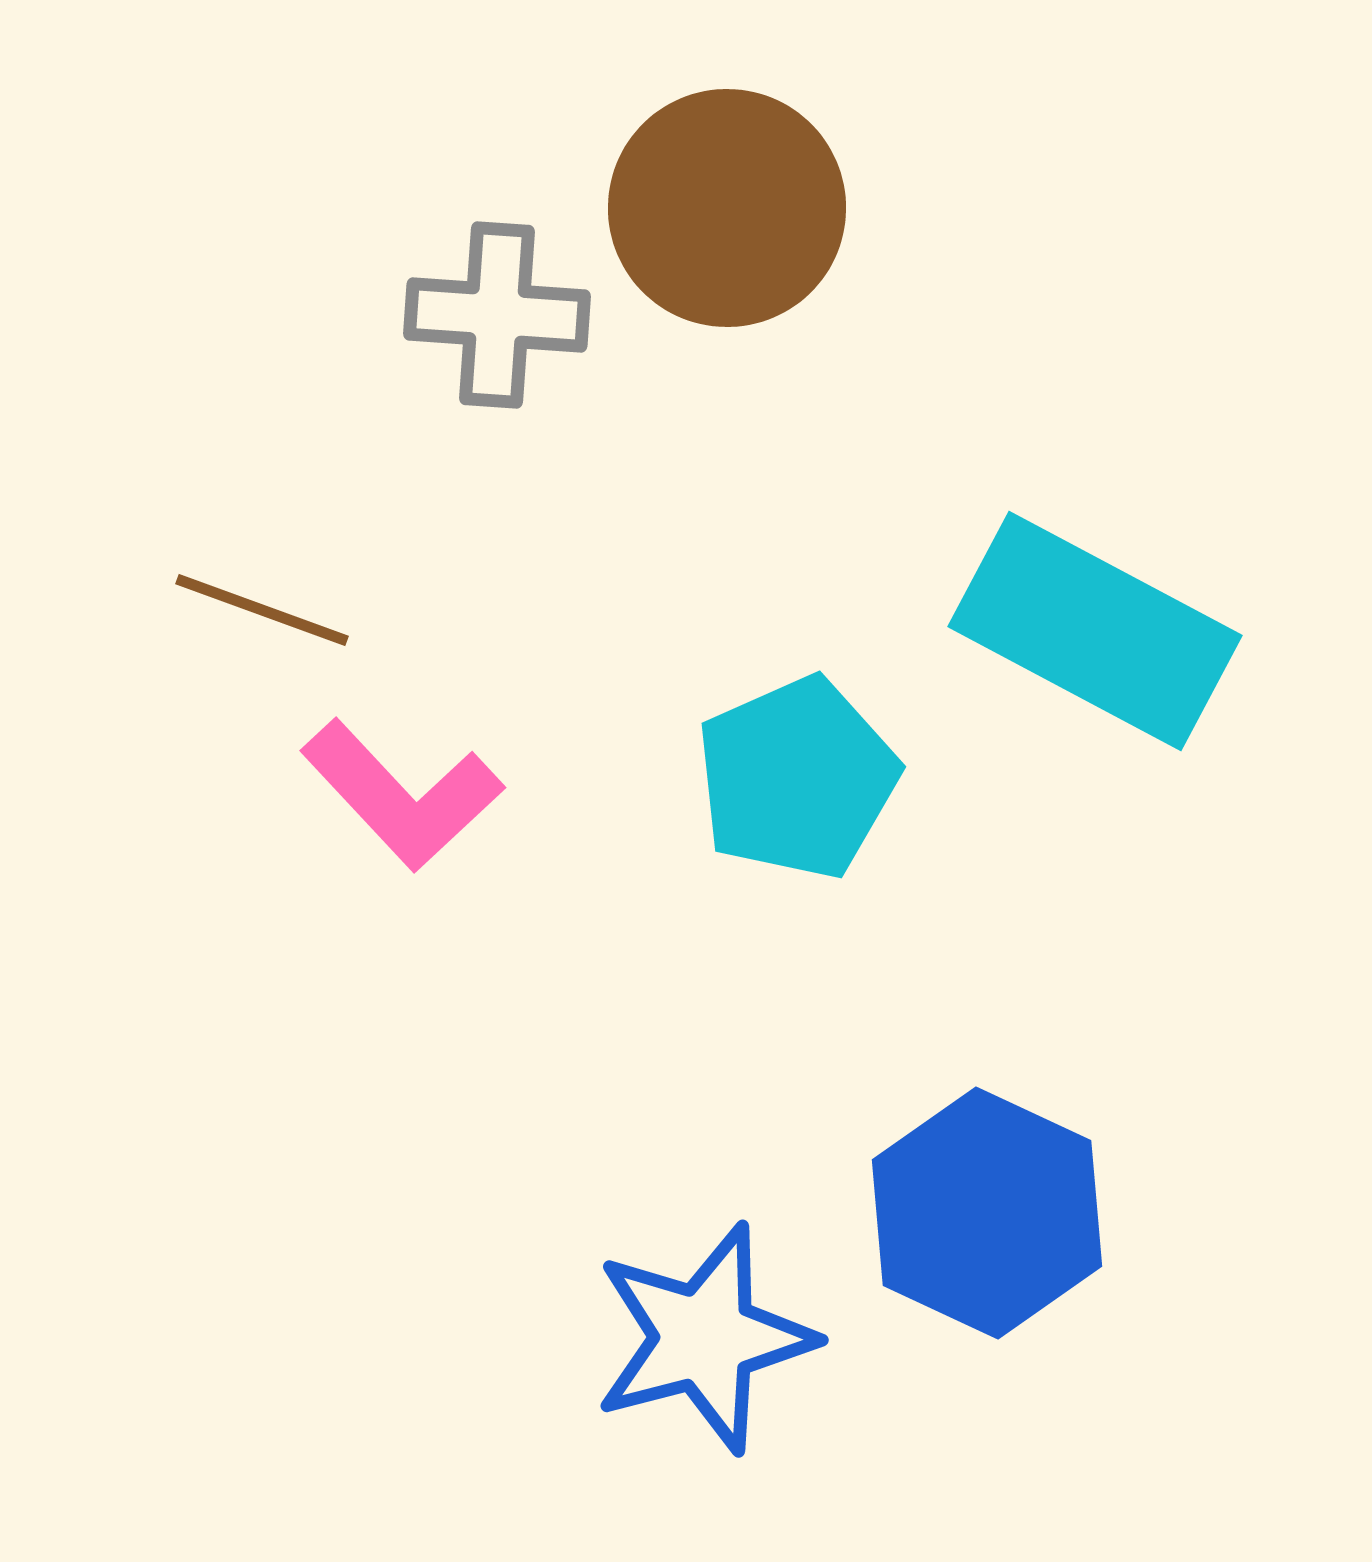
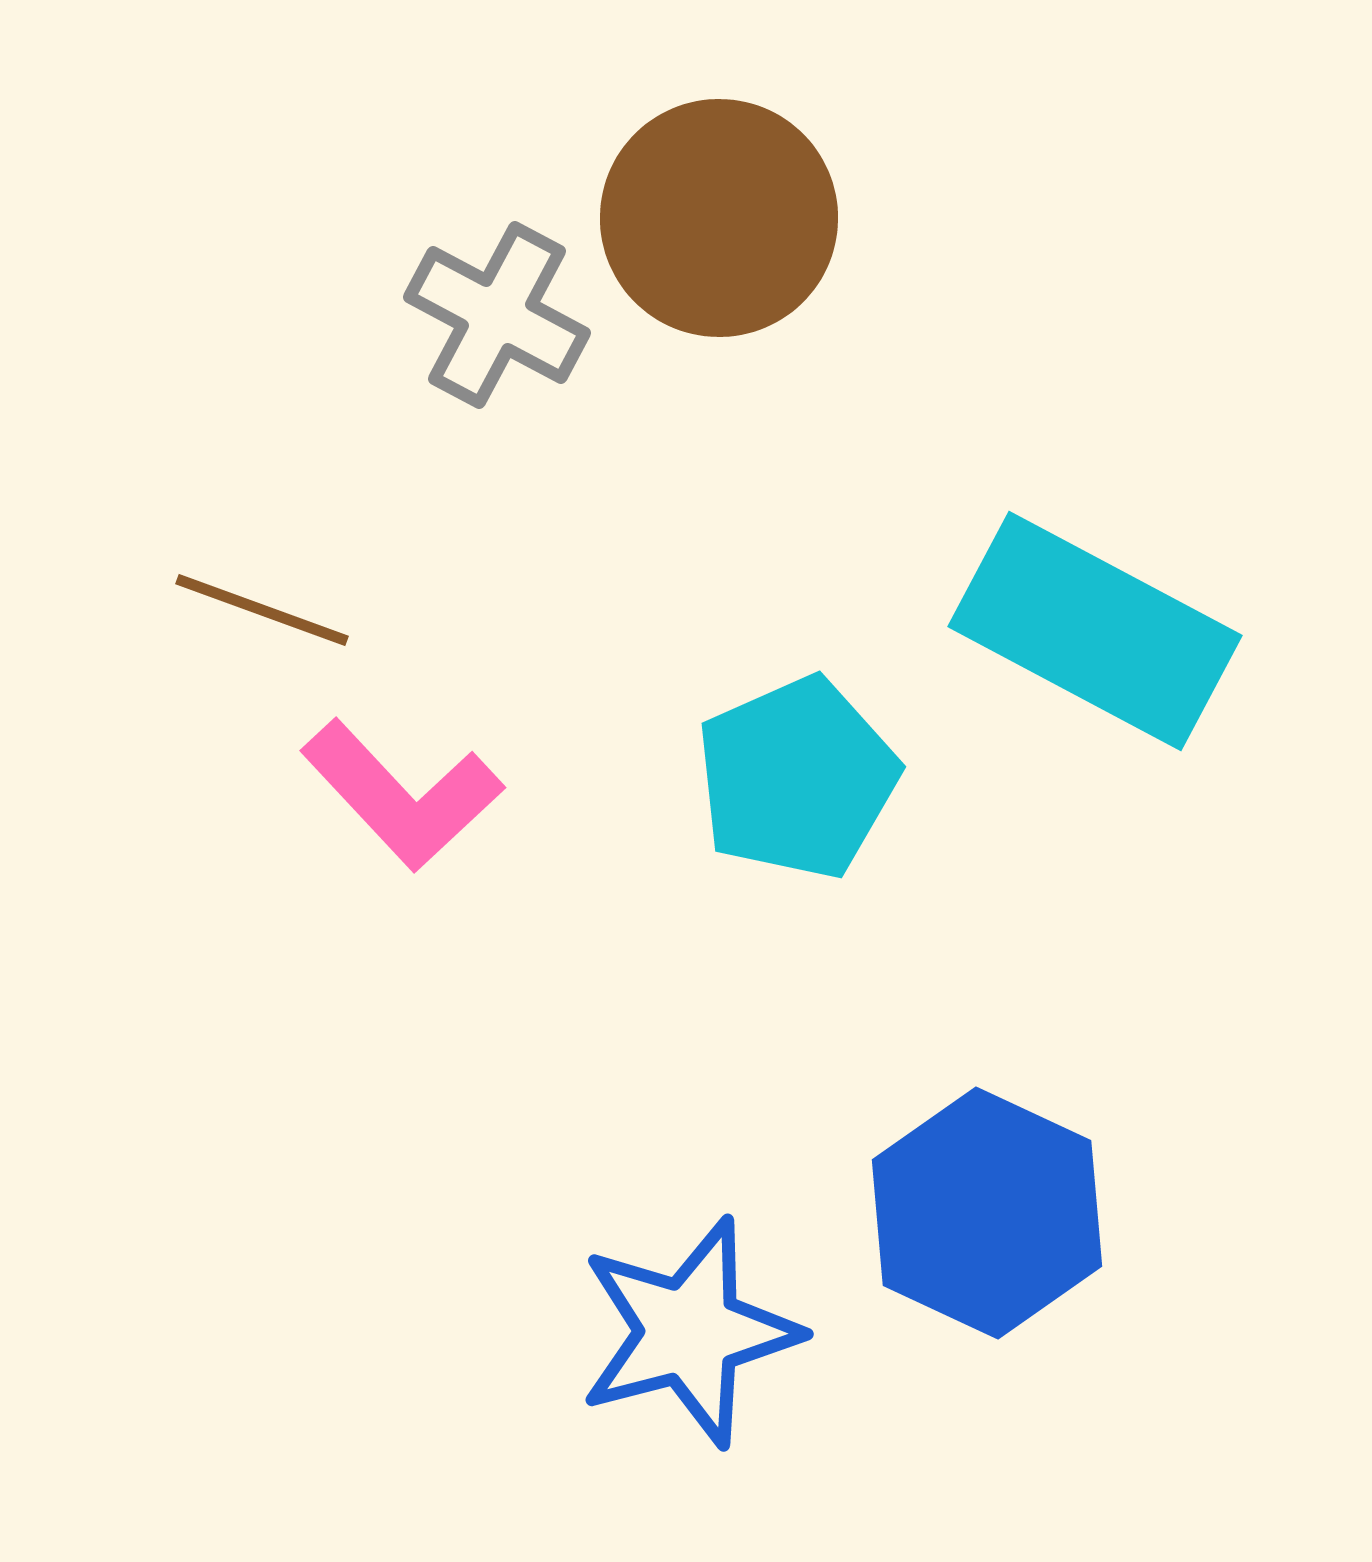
brown circle: moved 8 px left, 10 px down
gray cross: rotated 24 degrees clockwise
blue star: moved 15 px left, 6 px up
